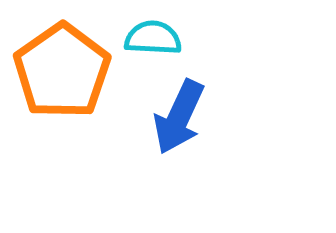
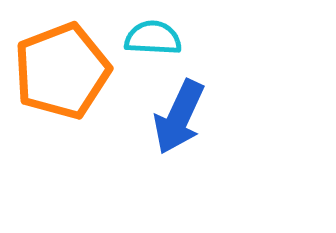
orange pentagon: rotated 14 degrees clockwise
